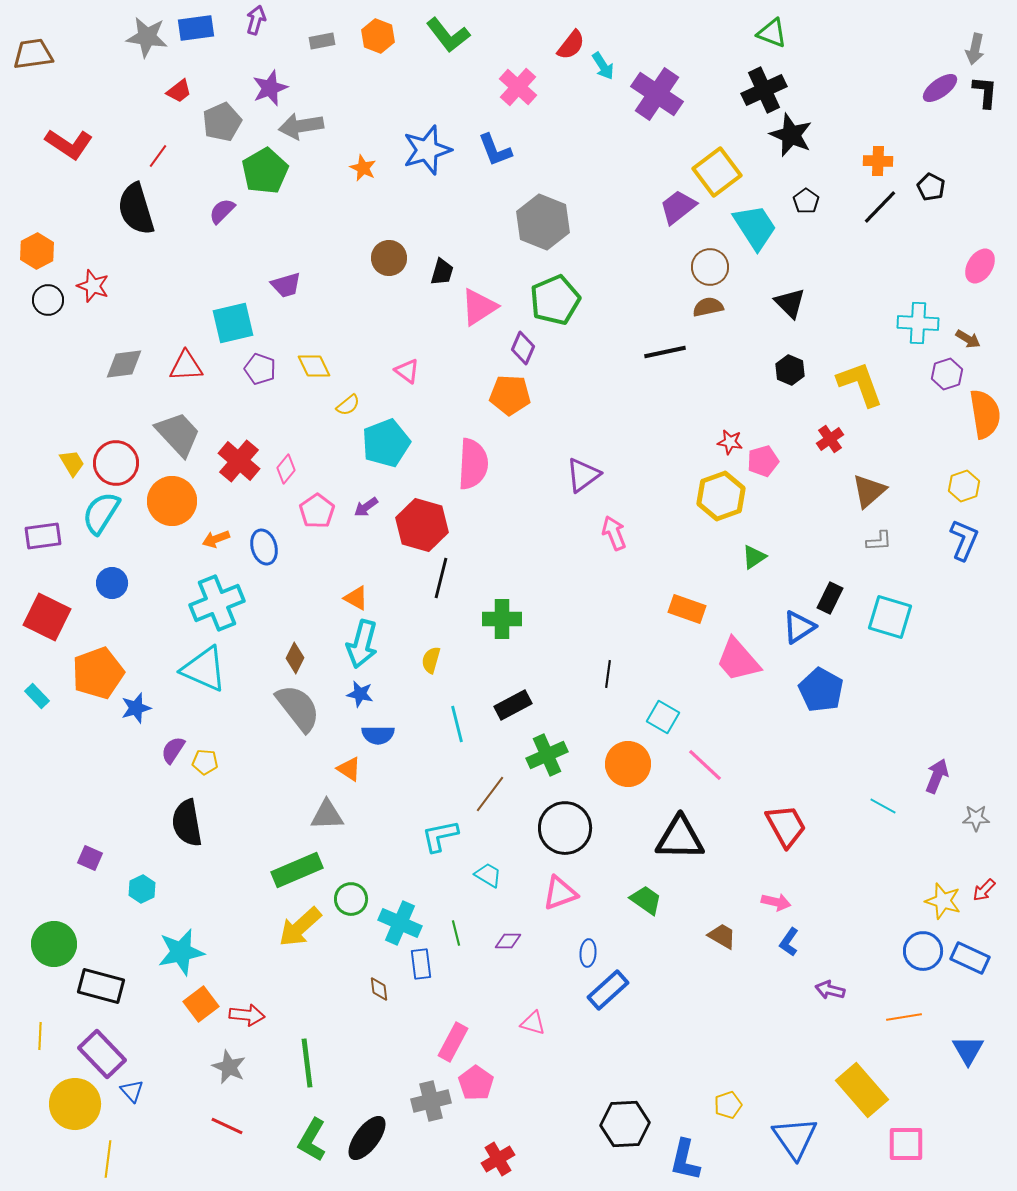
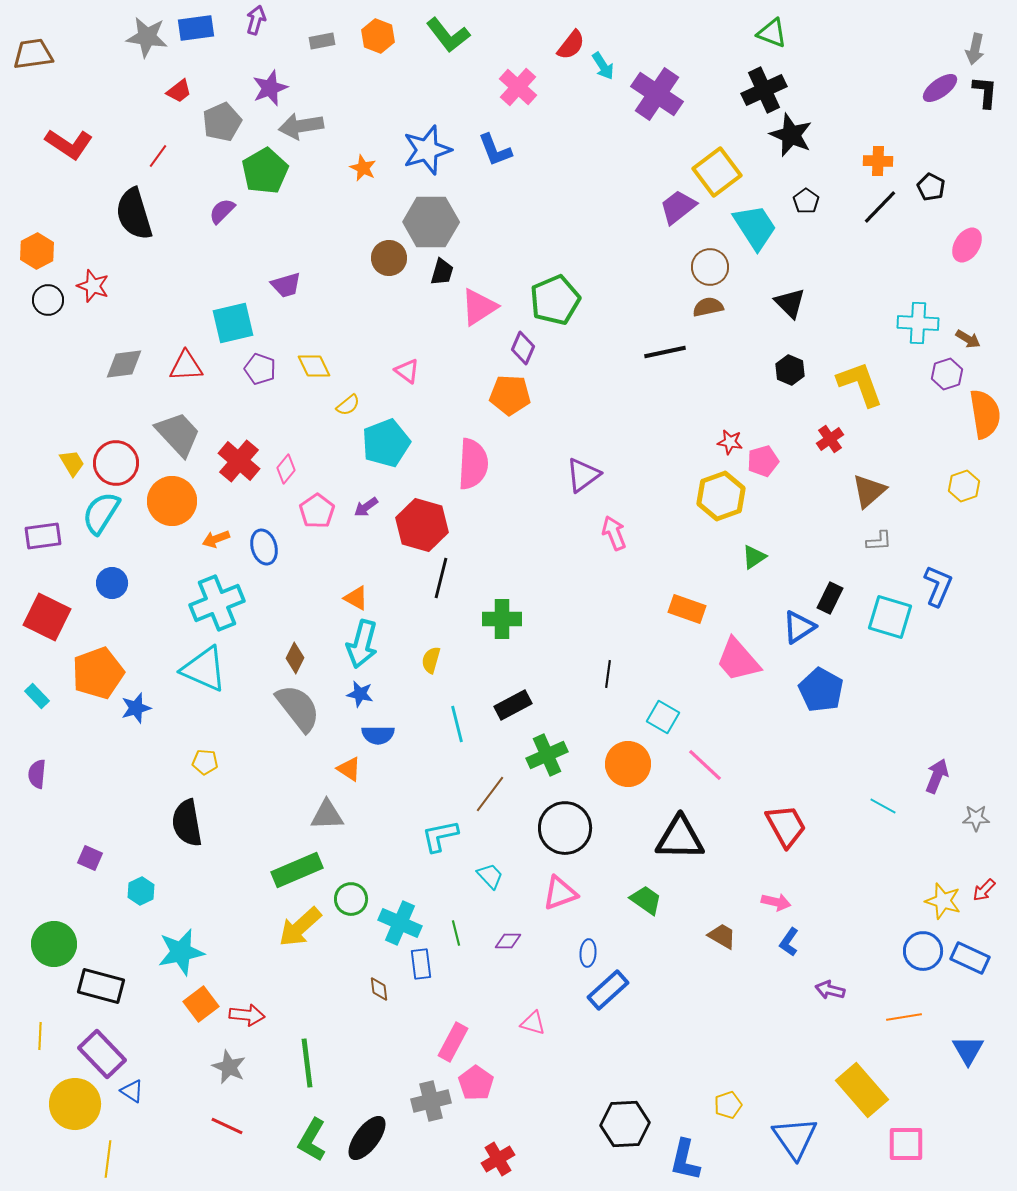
black semicircle at (136, 209): moved 2 px left, 5 px down
gray hexagon at (543, 222): moved 112 px left; rotated 22 degrees counterclockwise
pink ellipse at (980, 266): moved 13 px left, 21 px up
blue L-shape at (964, 540): moved 26 px left, 46 px down
purple semicircle at (173, 750): moved 136 px left, 24 px down; rotated 28 degrees counterclockwise
cyan trapezoid at (488, 875): moved 2 px right, 1 px down; rotated 16 degrees clockwise
cyan hexagon at (142, 889): moved 1 px left, 2 px down
blue triangle at (132, 1091): rotated 15 degrees counterclockwise
